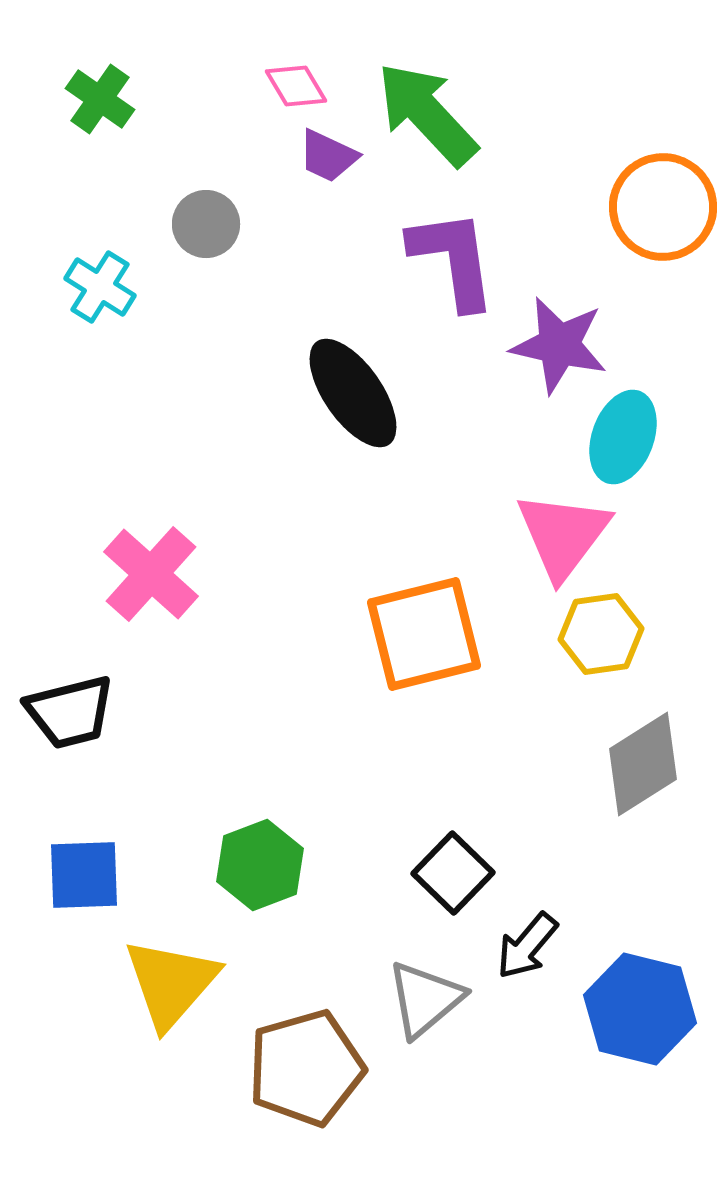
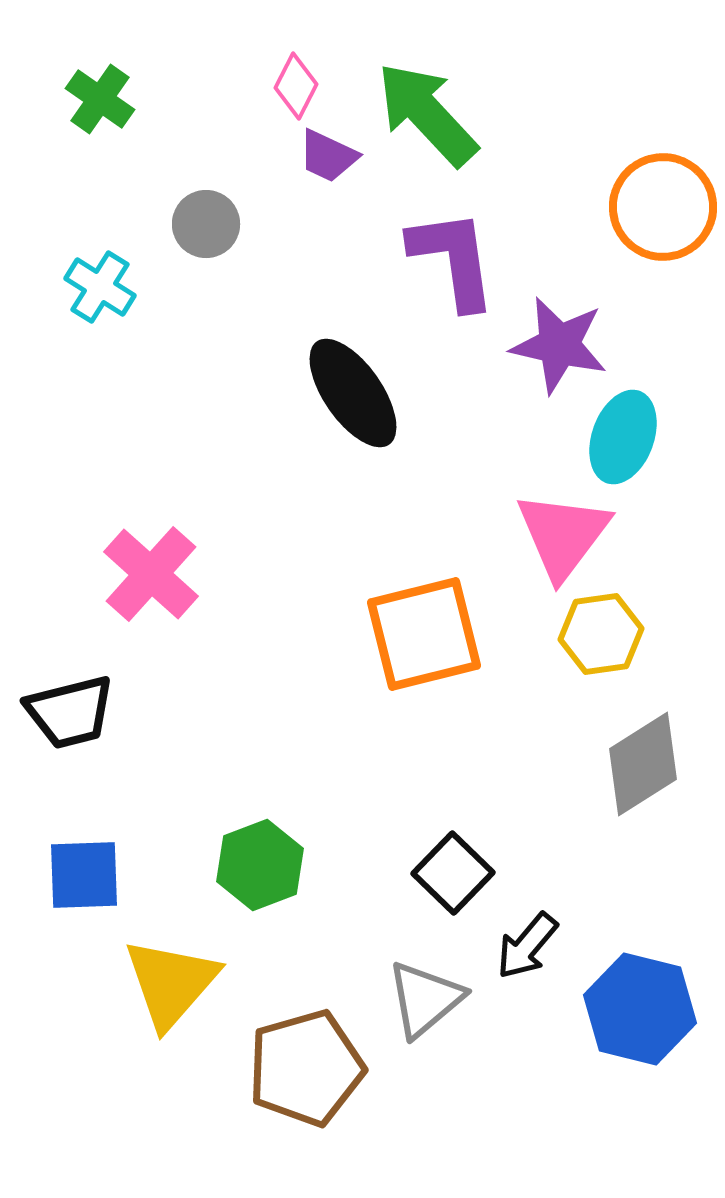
pink diamond: rotated 58 degrees clockwise
